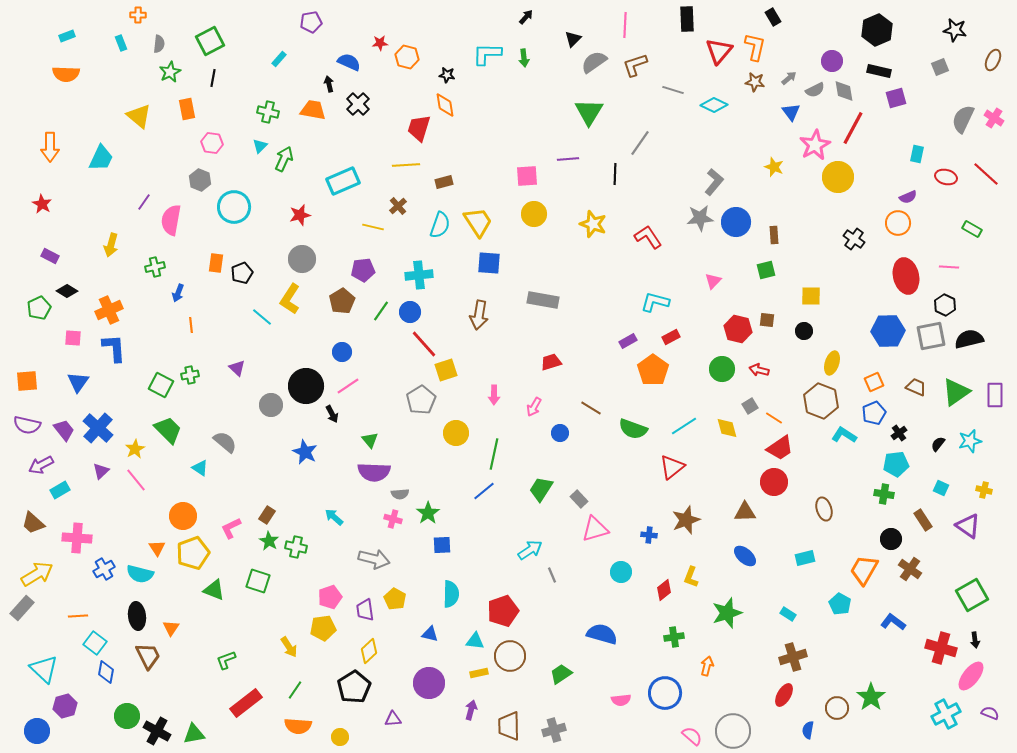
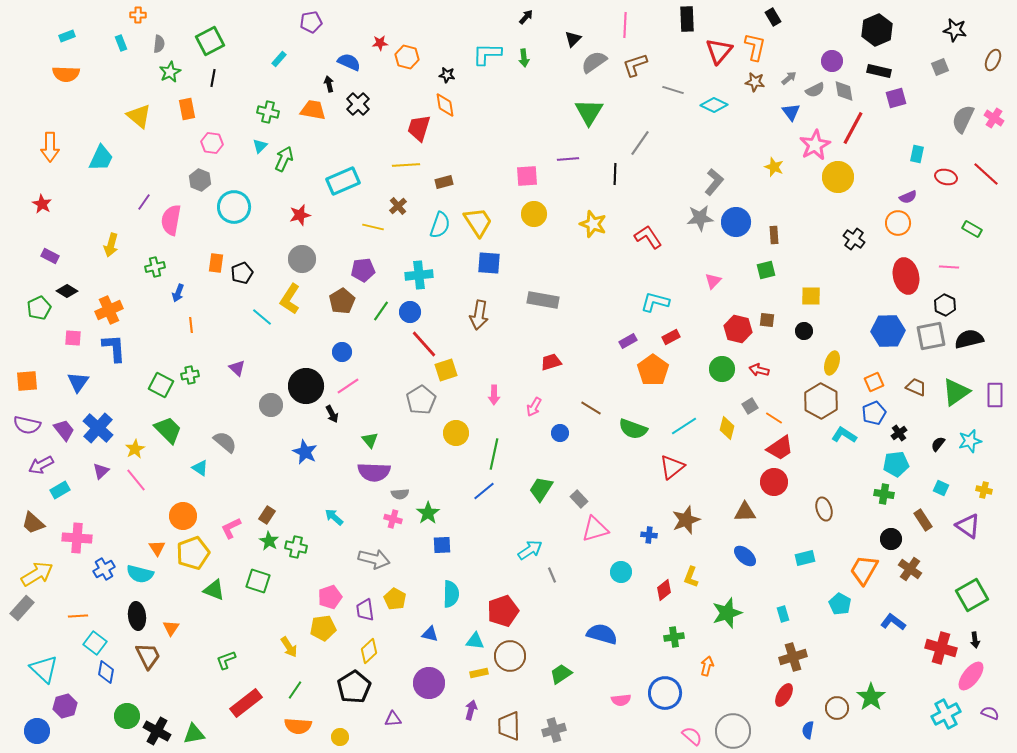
brown hexagon at (821, 401): rotated 8 degrees clockwise
yellow diamond at (727, 428): rotated 30 degrees clockwise
cyan rectangle at (788, 614): moved 5 px left; rotated 42 degrees clockwise
